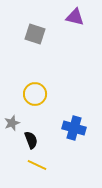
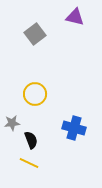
gray square: rotated 35 degrees clockwise
gray star: rotated 14 degrees clockwise
yellow line: moved 8 px left, 2 px up
